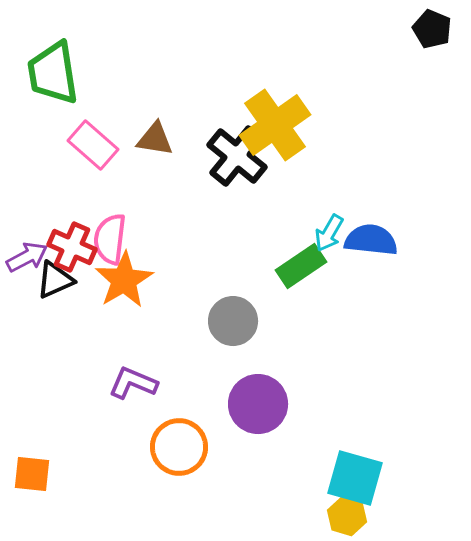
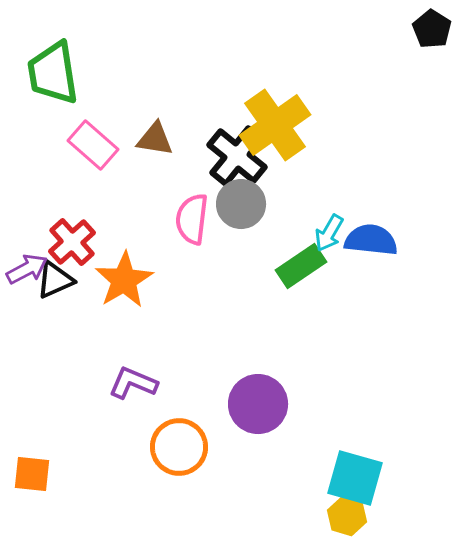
black pentagon: rotated 9 degrees clockwise
pink semicircle: moved 82 px right, 20 px up
red cross: moved 5 px up; rotated 24 degrees clockwise
purple arrow: moved 12 px down
gray circle: moved 8 px right, 117 px up
